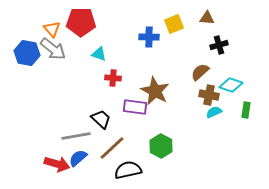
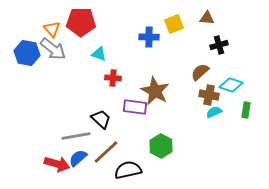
brown line: moved 6 px left, 4 px down
